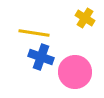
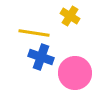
yellow cross: moved 15 px left, 2 px up
pink circle: moved 1 px down
